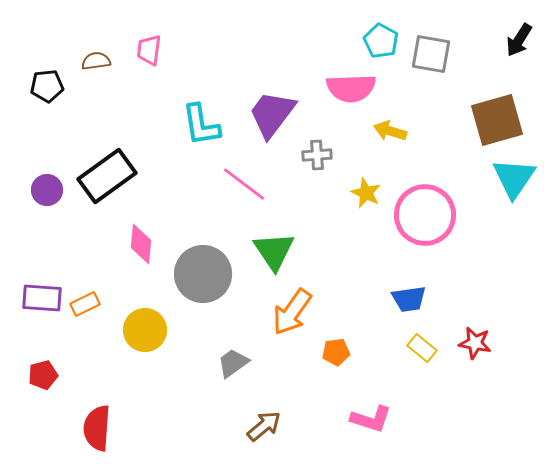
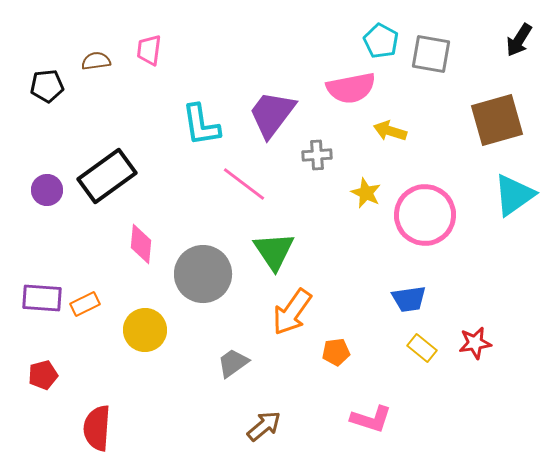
pink semicircle: rotated 9 degrees counterclockwise
cyan triangle: moved 17 px down; rotated 21 degrees clockwise
red star: rotated 20 degrees counterclockwise
